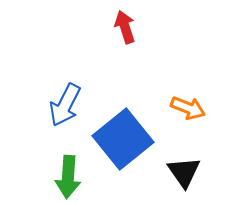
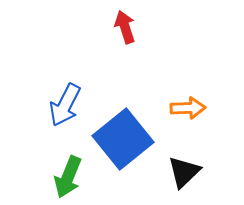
orange arrow: rotated 24 degrees counterclockwise
black triangle: rotated 21 degrees clockwise
green arrow: rotated 18 degrees clockwise
